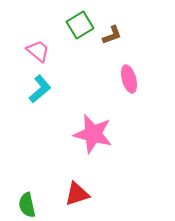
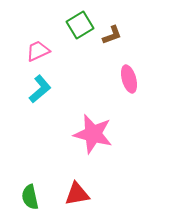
pink trapezoid: rotated 65 degrees counterclockwise
red triangle: rotated 8 degrees clockwise
green semicircle: moved 3 px right, 8 px up
